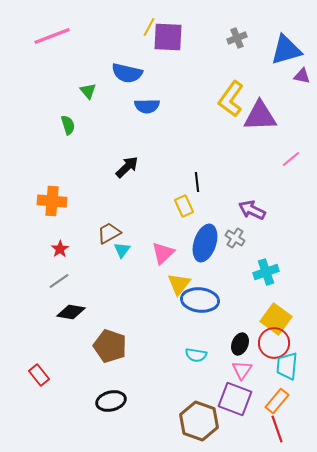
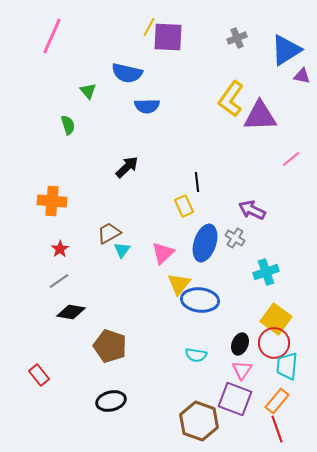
pink line at (52, 36): rotated 45 degrees counterclockwise
blue triangle at (286, 50): rotated 16 degrees counterclockwise
